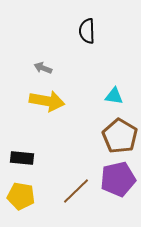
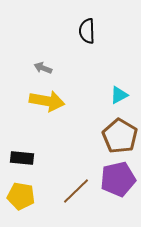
cyan triangle: moved 5 px right, 1 px up; rotated 36 degrees counterclockwise
